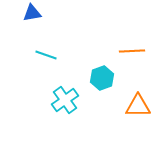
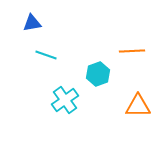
blue triangle: moved 10 px down
cyan hexagon: moved 4 px left, 4 px up
